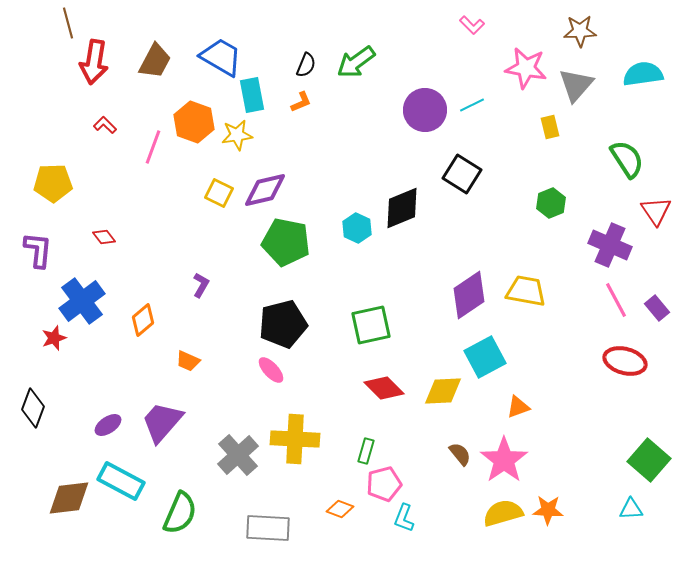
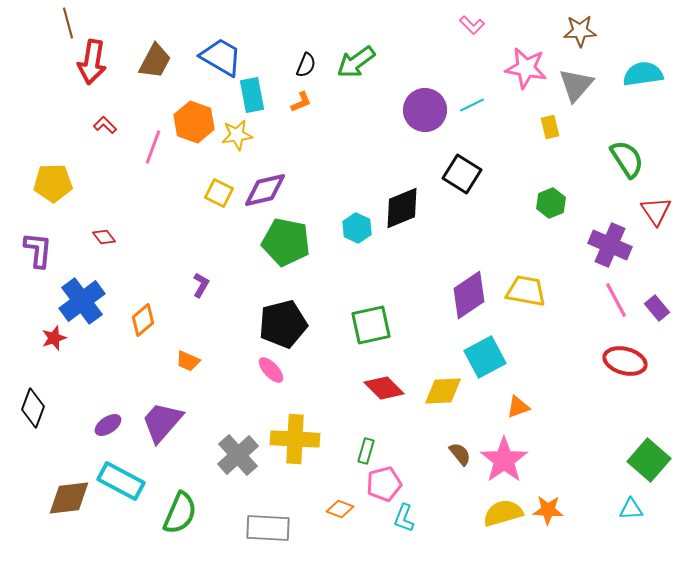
red arrow at (94, 62): moved 2 px left
